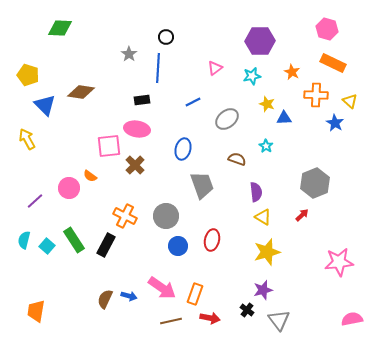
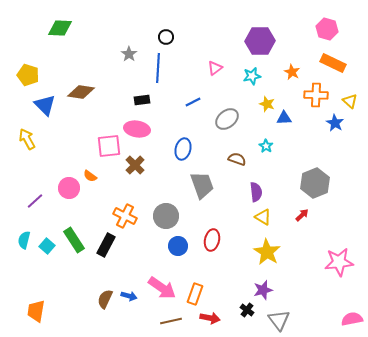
yellow star at (267, 252): rotated 24 degrees counterclockwise
